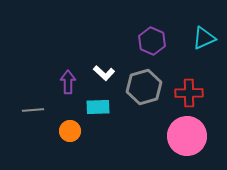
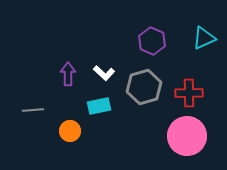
purple arrow: moved 8 px up
cyan rectangle: moved 1 px right, 1 px up; rotated 10 degrees counterclockwise
